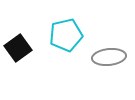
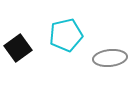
gray ellipse: moved 1 px right, 1 px down
